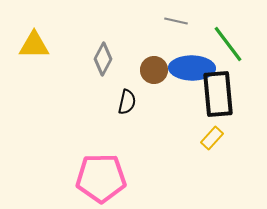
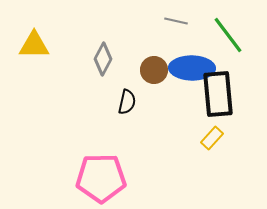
green line: moved 9 px up
